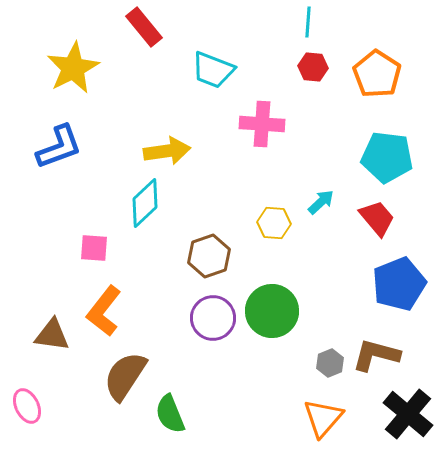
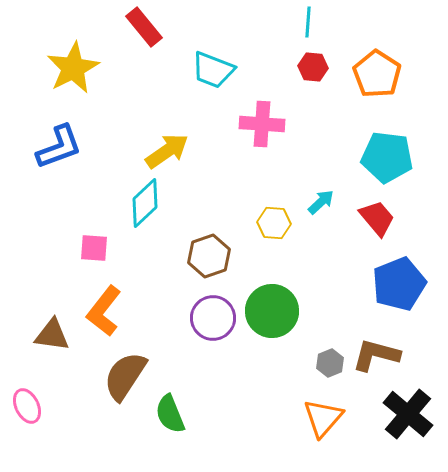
yellow arrow: rotated 27 degrees counterclockwise
